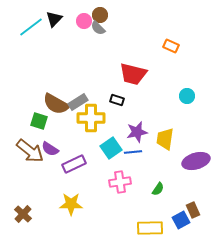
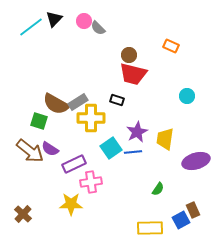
brown circle: moved 29 px right, 40 px down
purple star: rotated 15 degrees counterclockwise
pink cross: moved 29 px left
